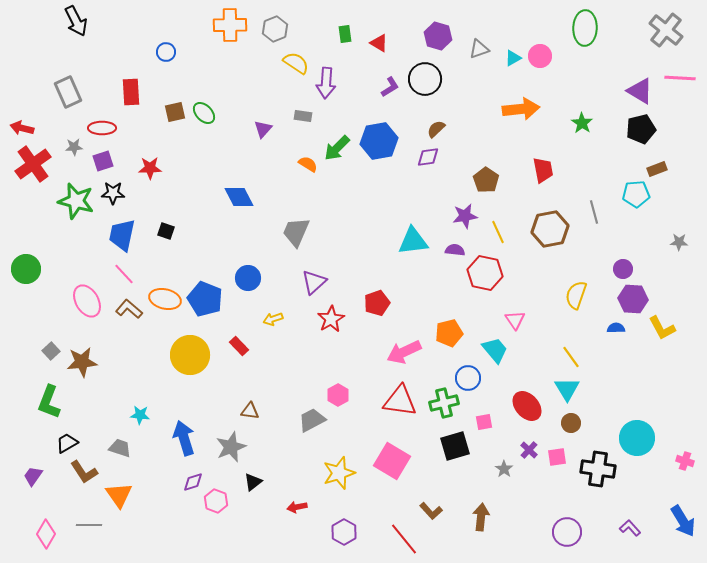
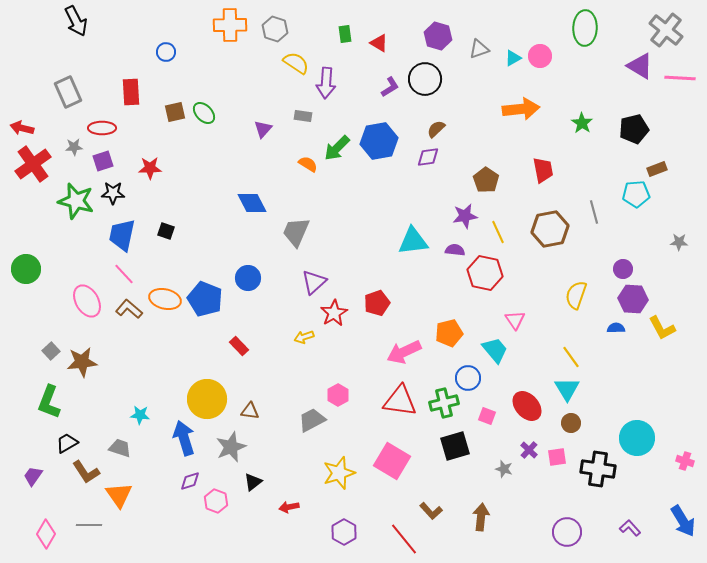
gray hexagon at (275, 29): rotated 20 degrees counterclockwise
purple triangle at (640, 91): moved 25 px up
black pentagon at (641, 129): moved 7 px left
blue diamond at (239, 197): moved 13 px right, 6 px down
yellow arrow at (273, 319): moved 31 px right, 18 px down
red star at (331, 319): moved 3 px right, 6 px up
yellow circle at (190, 355): moved 17 px right, 44 px down
pink square at (484, 422): moved 3 px right, 6 px up; rotated 30 degrees clockwise
gray star at (504, 469): rotated 18 degrees counterclockwise
brown L-shape at (84, 472): moved 2 px right
purple diamond at (193, 482): moved 3 px left, 1 px up
red arrow at (297, 507): moved 8 px left
